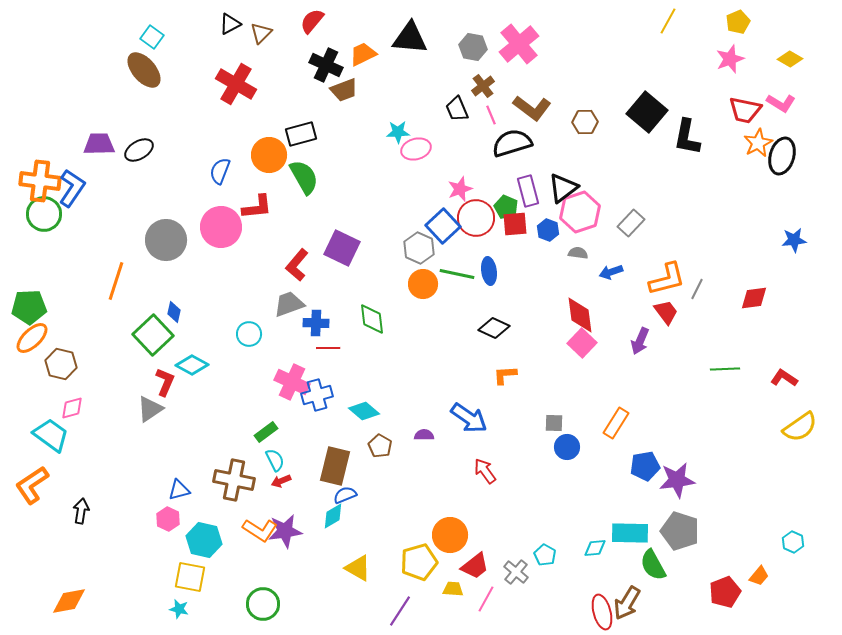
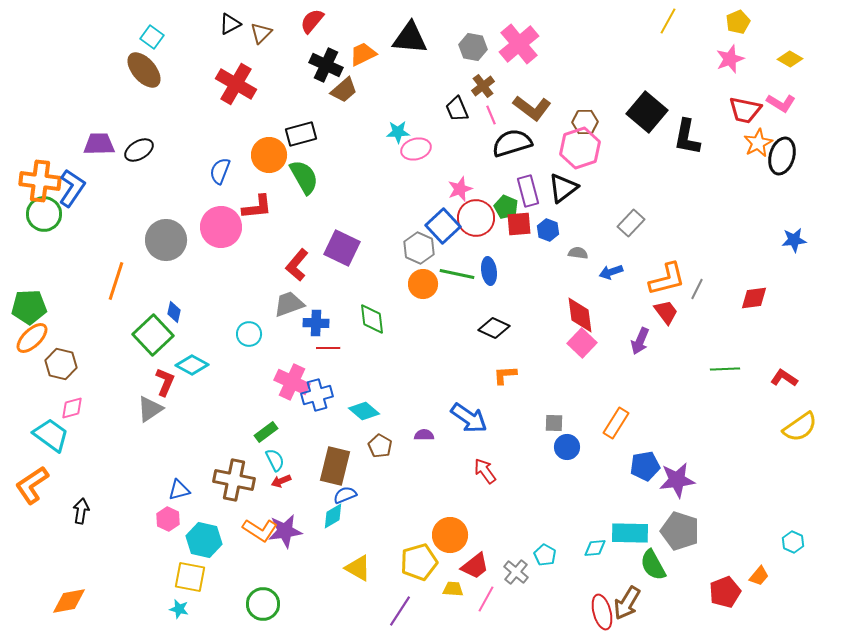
brown trapezoid at (344, 90): rotated 20 degrees counterclockwise
pink hexagon at (580, 212): moved 64 px up
red square at (515, 224): moved 4 px right
